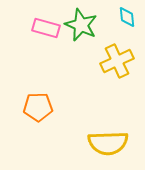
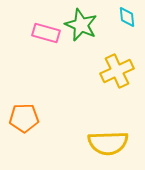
pink rectangle: moved 5 px down
yellow cross: moved 10 px down
orange pentagon: moved 14 px left, 11 px down
